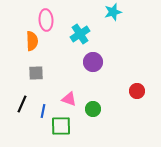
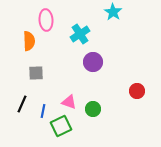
cyan star: rotated 24 degrees counterclockwise
orange semicircle: moved 3 px left
pink triangle: moved 3 px down
green square: rotated 25 degrees counterclockwise
